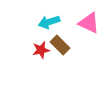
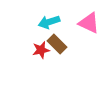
brown rectangle: moved 3 px left, 1 px up
